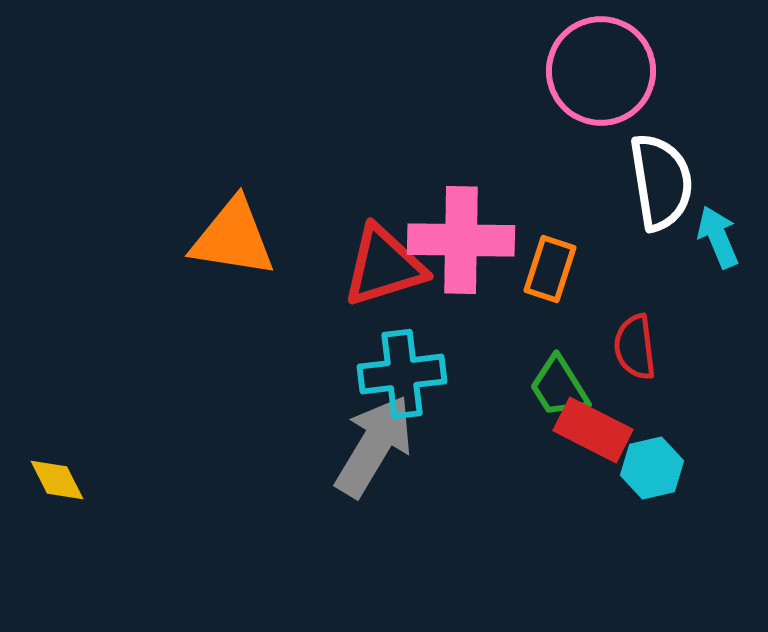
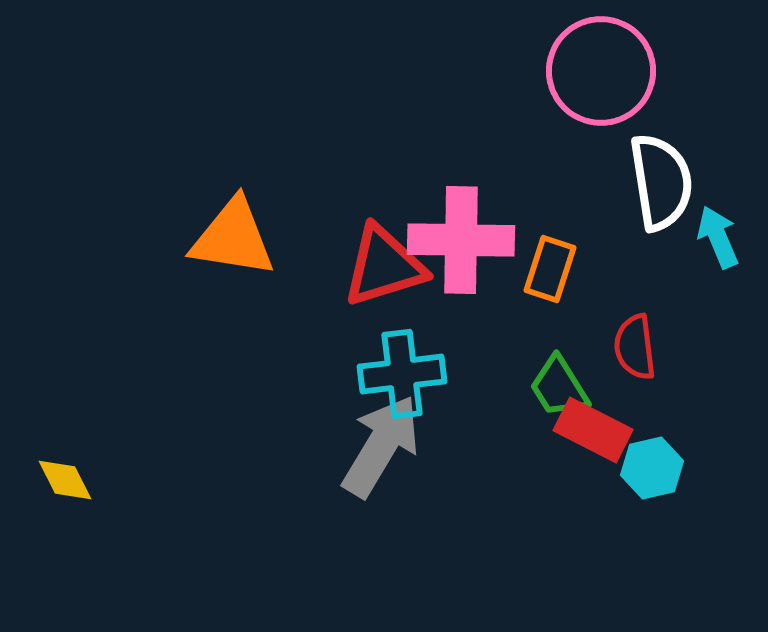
gray arrow: moved 7 px right
yellow diamond: moved 8 px right
